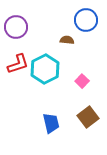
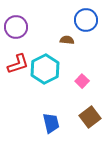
brown square: moved 2 px right
